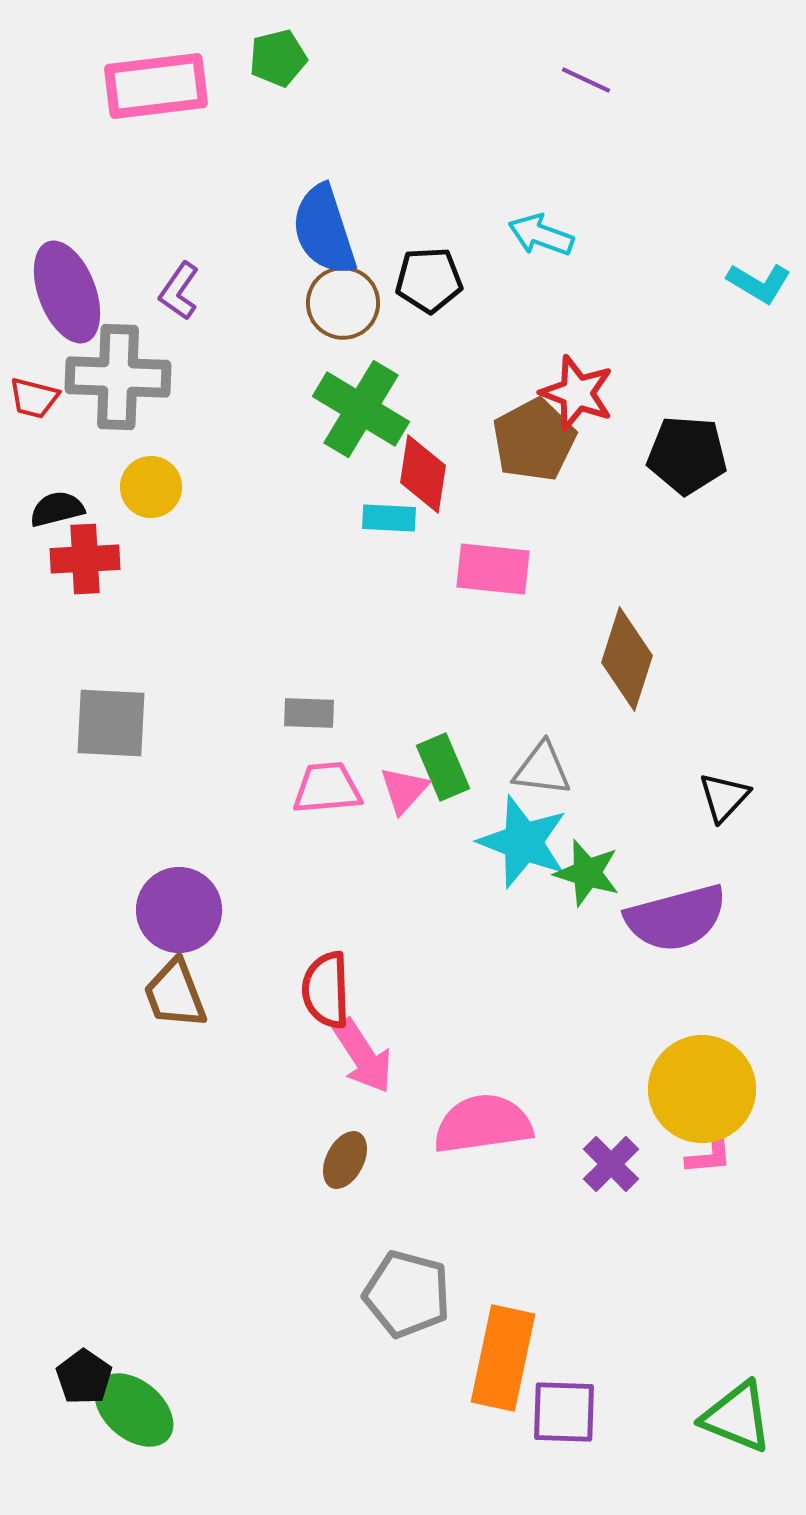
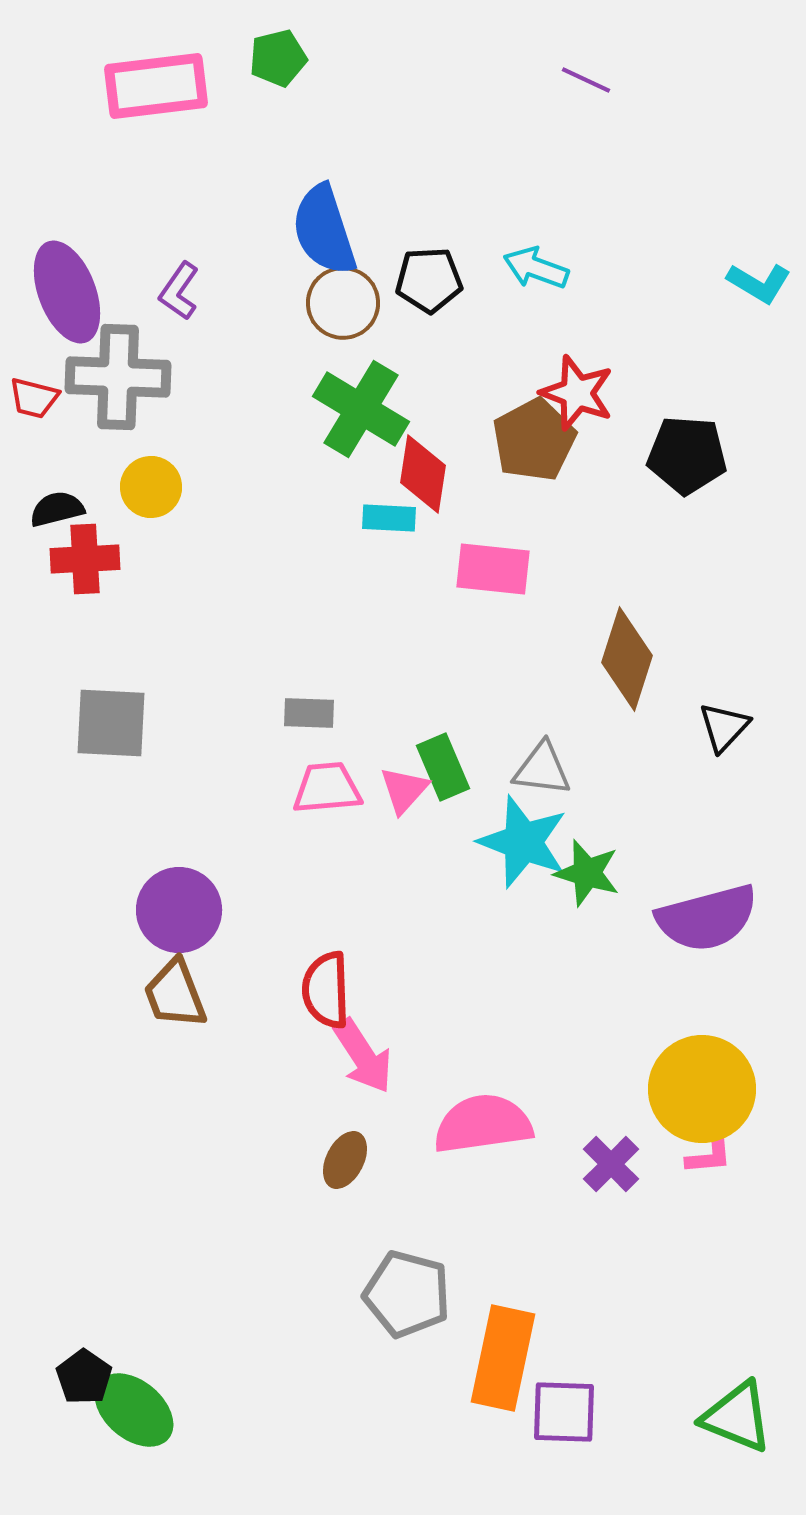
cyan arrow at (541, 235): moved 5 px left, 33 px down
black triangle at (724, 797): moved 70 px up
purple semicircle at (676, 918): moved 31 px right
